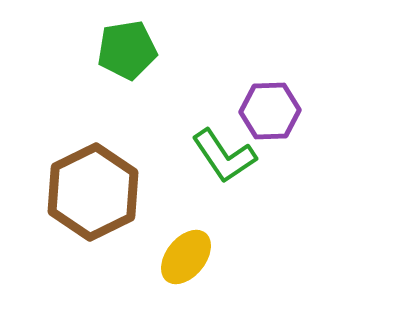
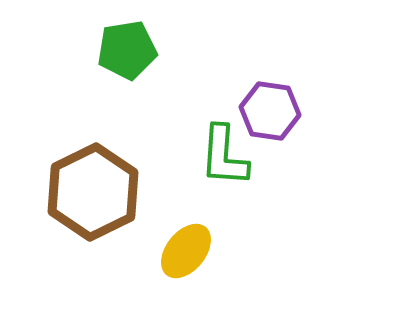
purple hexagon: rotated 10 degrees clockwise
green L-shape: rotated 38 degrees clockwise
yellow ellipse: moved 6 px up
